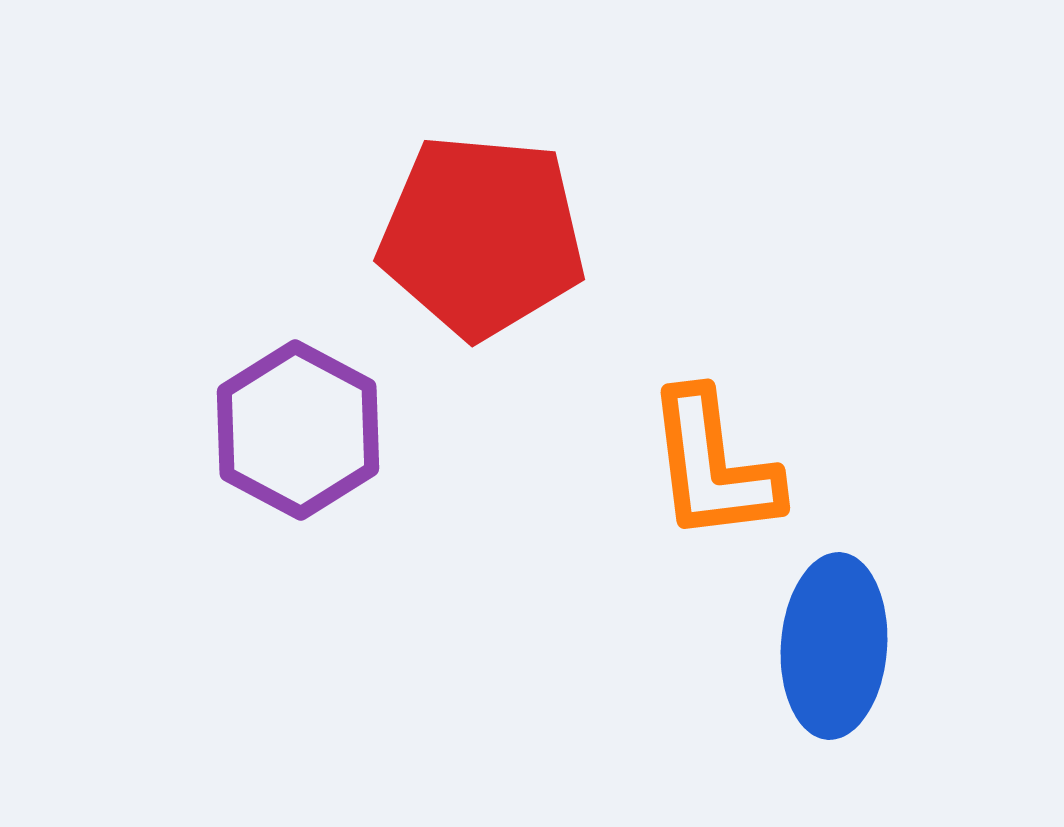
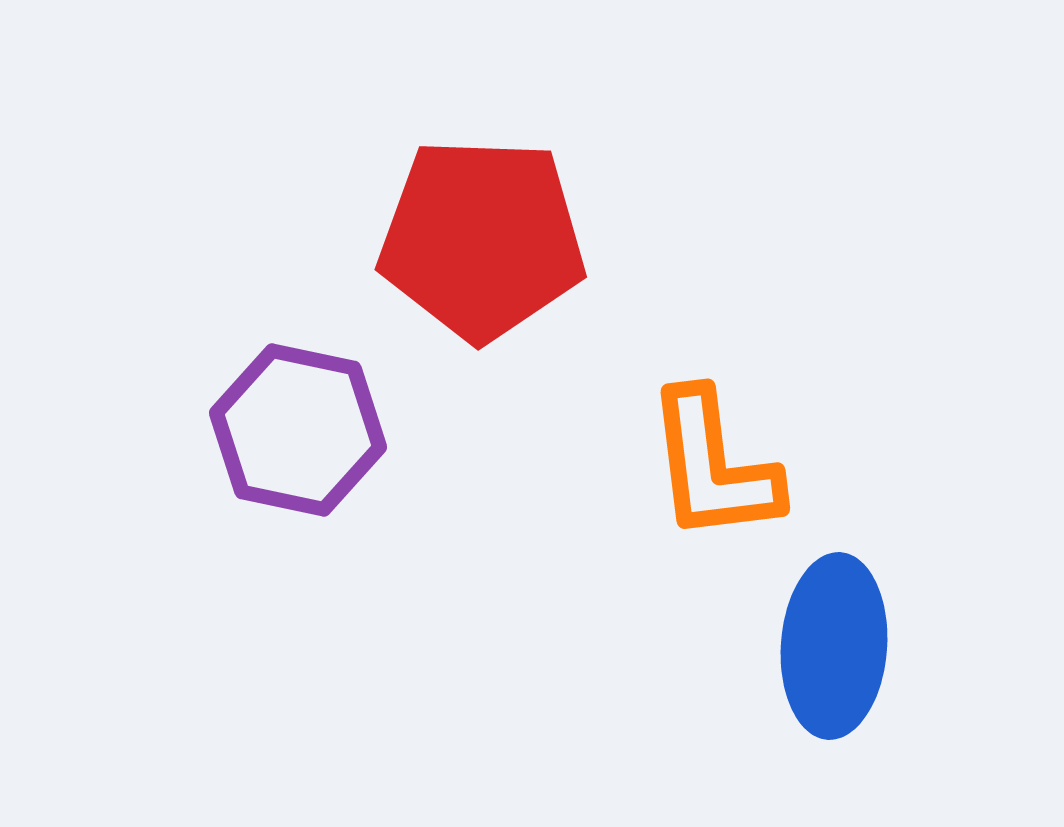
red pentagon: moved 3 px down; rotated 3 degrees counterclockwise
purple hexagon: rotated 16 degrees counterclockwise
